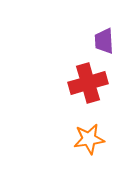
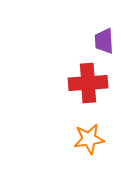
red cross: rotated 12 degrees clockwise
